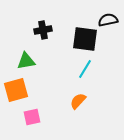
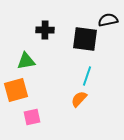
black cross: moved 2 px right; rotated 12 degrees clockwise
cyan line: moved 2 px right, 7 px down; rotated 12 degrees counterclockwise
orange semicircle: moved 1 px right, 2 px up
